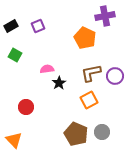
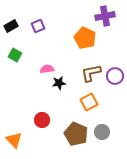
black star: rotated 24 degrees clockwise
orange square: moved 2 px down
red circle: moved 16 px right, 13 px down
